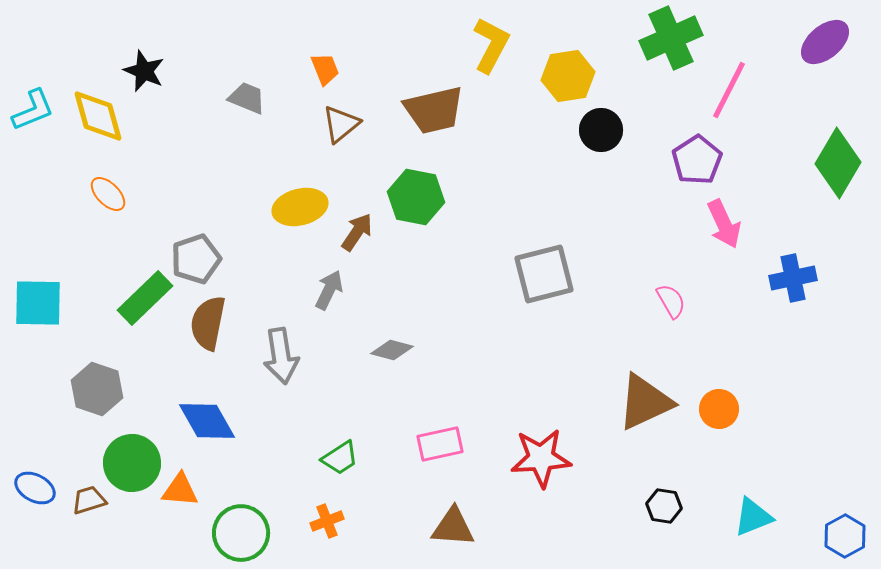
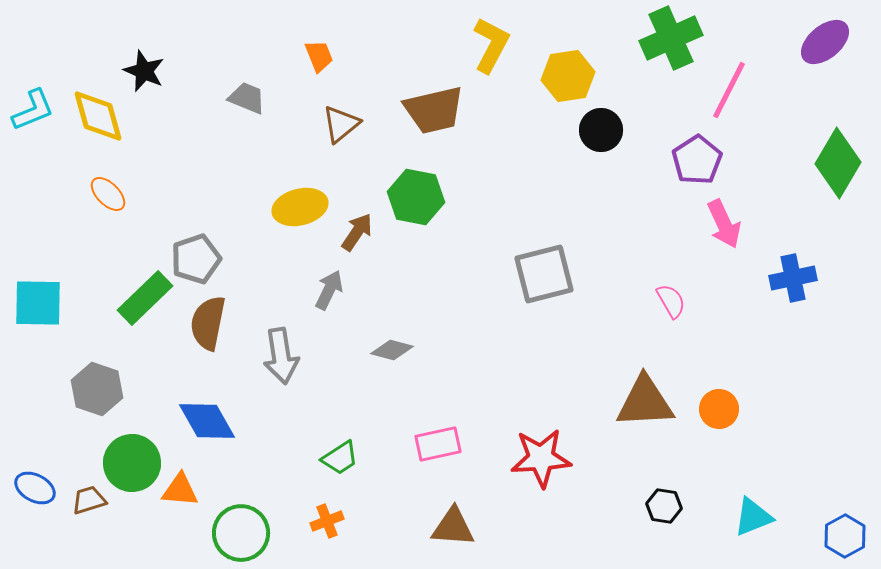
orange trapezoid at (325, 69): moved 6 px left, 13 px up
brown triangle at (645, 402): rotated 22 degrees clockwise
pink rectangle at (440, 444): moved 2 px left
